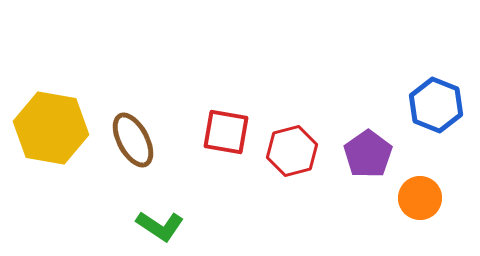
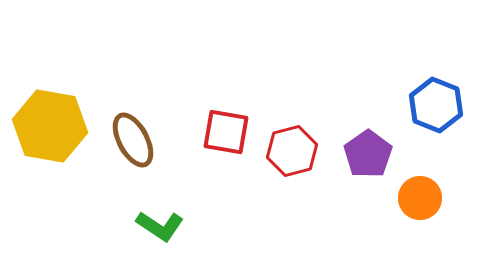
yellow hexagon: moved 1 px left, 2 px up
